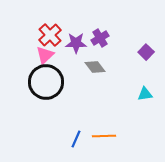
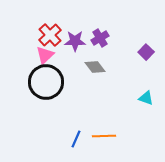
purple star: moved 1 px left, 2 px up
cyan triangle: moved 1 px right, 4 px down; rotated 28 degrees clockwise
